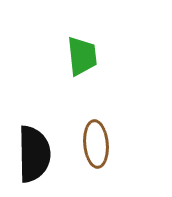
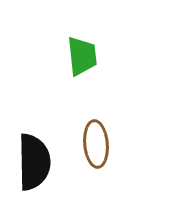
black semicircle: moved 8 px down
